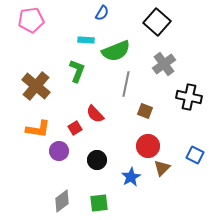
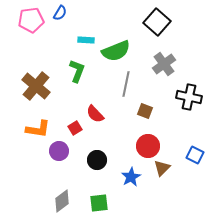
blue semicircle: moved 42 px left
